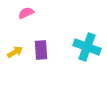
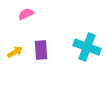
pink semicircle: moved 1 px down
